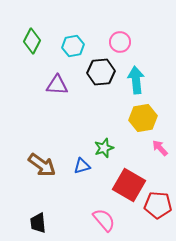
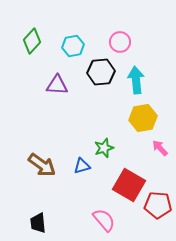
green diamond: rotated 15 degrees clockwise
